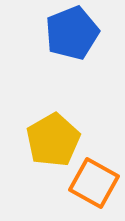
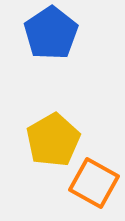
blue pentagon: moved 21 px left; rotated 12 degrees counterclockwise
